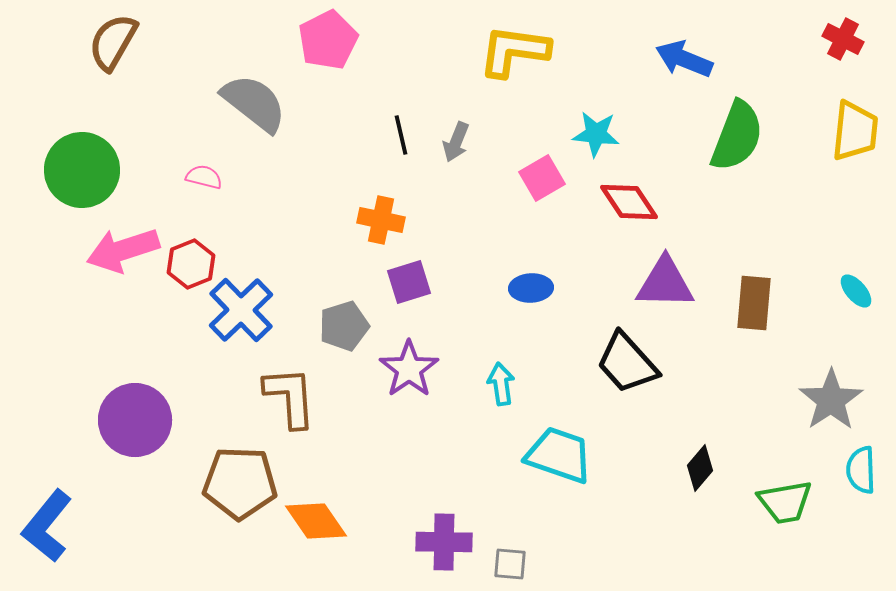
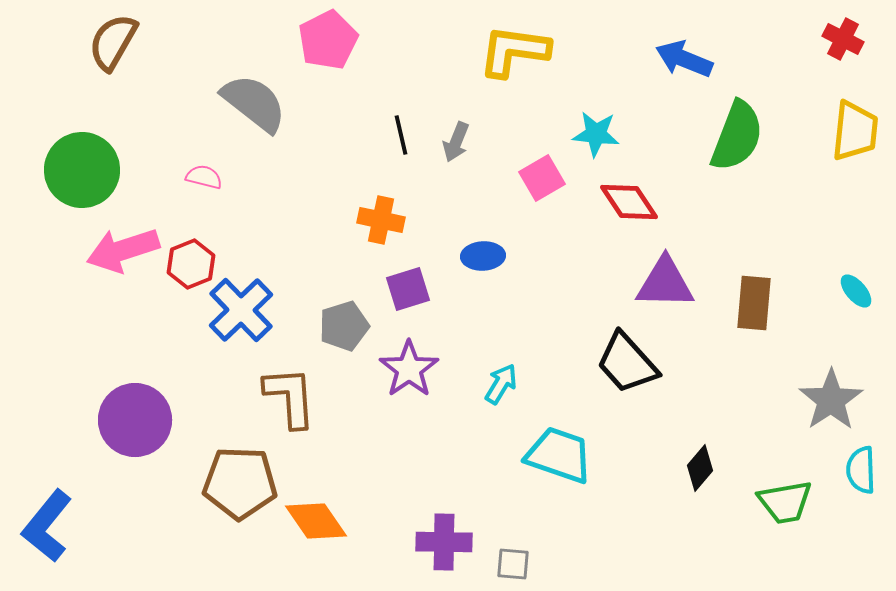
purple square: moved 1 px left, 7 px down
blue ellipse: moved 48 px left, 32 px up
cyan arrow: rotated 39 degrees clockwise
gray square: moved 3 px right
